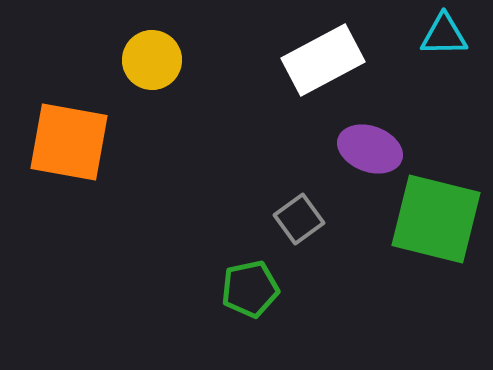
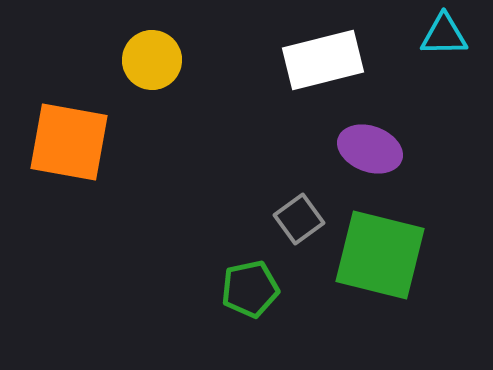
white rectangle: rotated 14 degrees clockwise
green square: moved 56 px left, 36 px down
